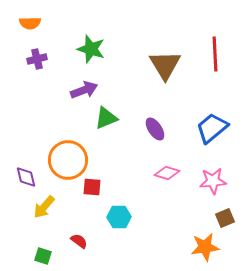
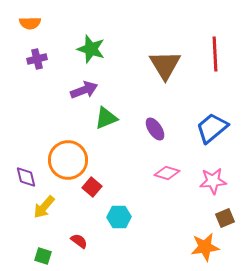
red square: rotated 36 degrees clockwise
